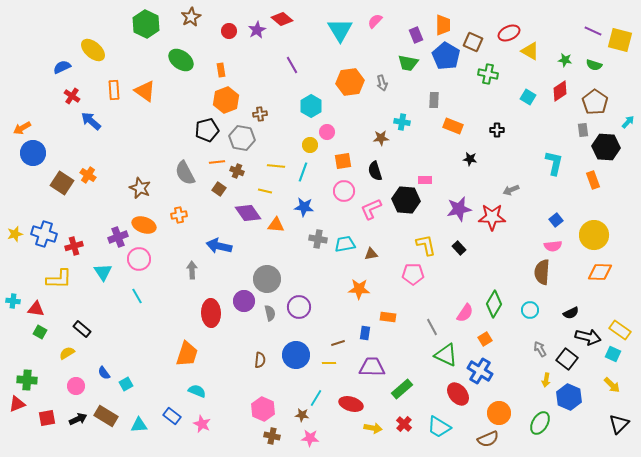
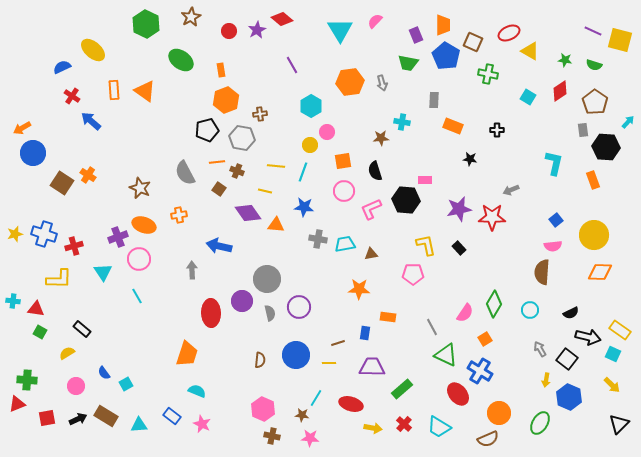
purple circle at (244, 301): moved 2 px left
